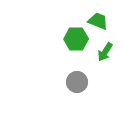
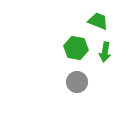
green hexagon: moved 9 px down; rotated 10 degrees clockwise
green arrow: rotated 24 degrees counterclockwise
